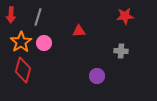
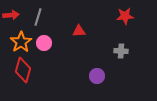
red arrow: rotated 98 degrees counterclockwise
